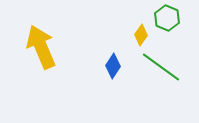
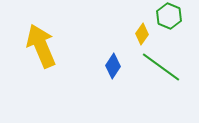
green hexagon: moved 2 px right, 2 px up
yellow diamond: moved 1 px right, 1 px up
yellow arrow: moved 1 px up
